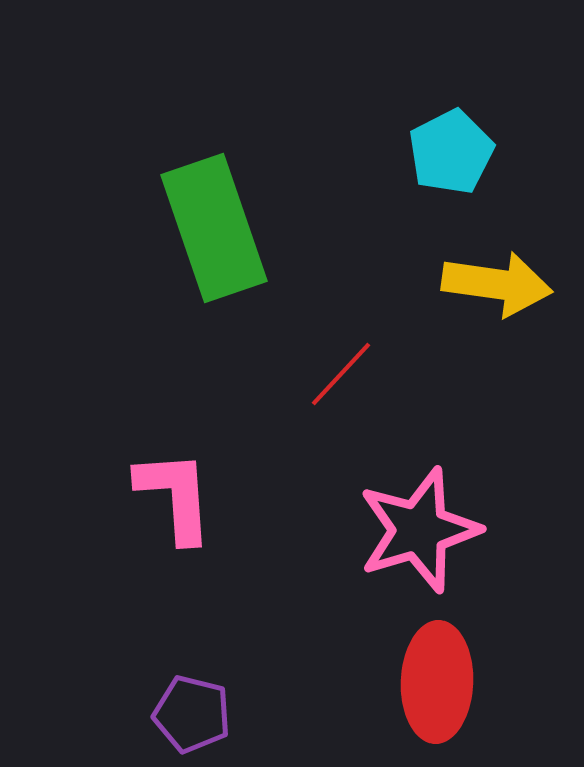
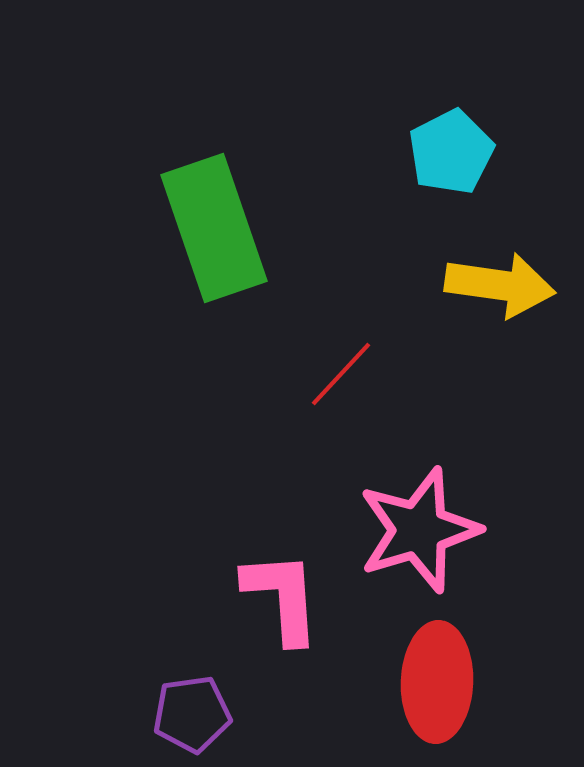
yellow arrow: moved 3 px right, 1 px down
pink L-shape: moved 107 px right, 101 px down
purple pentagon: rotated 22 degrees counterclockwise
